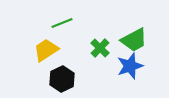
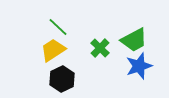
green line: moved 4 px left, 4 px down; rotated 65 degrees clockwise
yellow trapezoid: moved 7 px right
blue star: moved 9 px right
